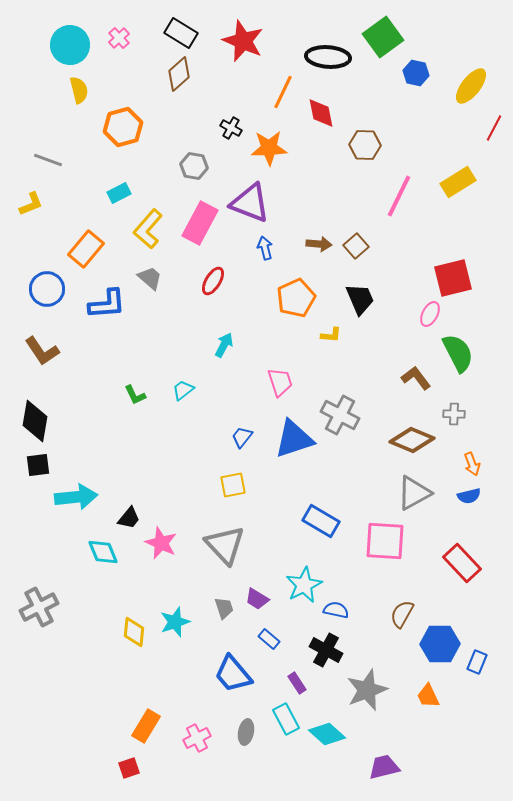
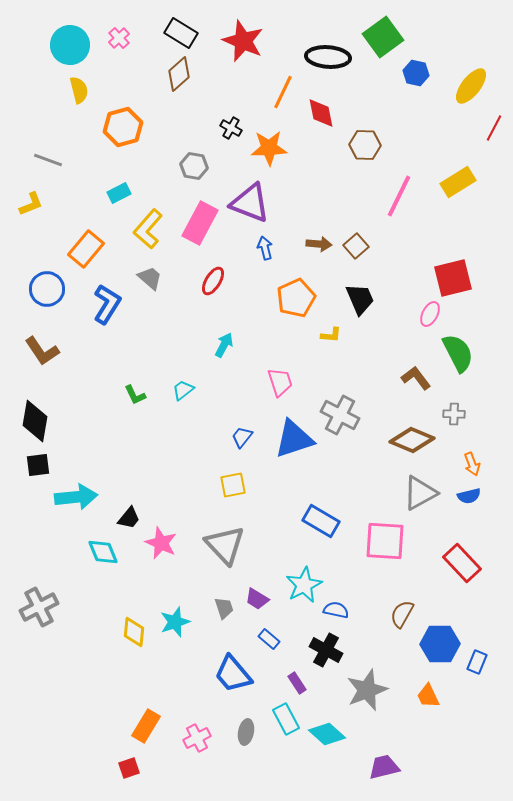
blue L-shape at (107, 304): rotated 54 degrees counterclockwise
gray triangle at (414, 493): moved 6 px right
